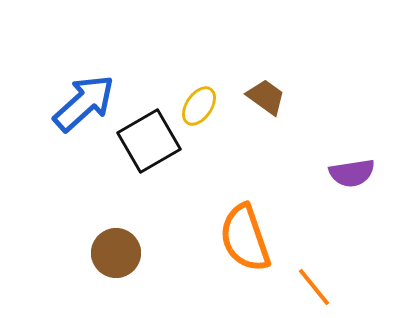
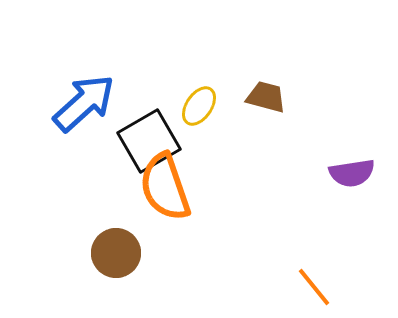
brown trapezoid: rotated 21 degrees counterclockwise
orange semicircle: moved 80 px left, 51 px up
